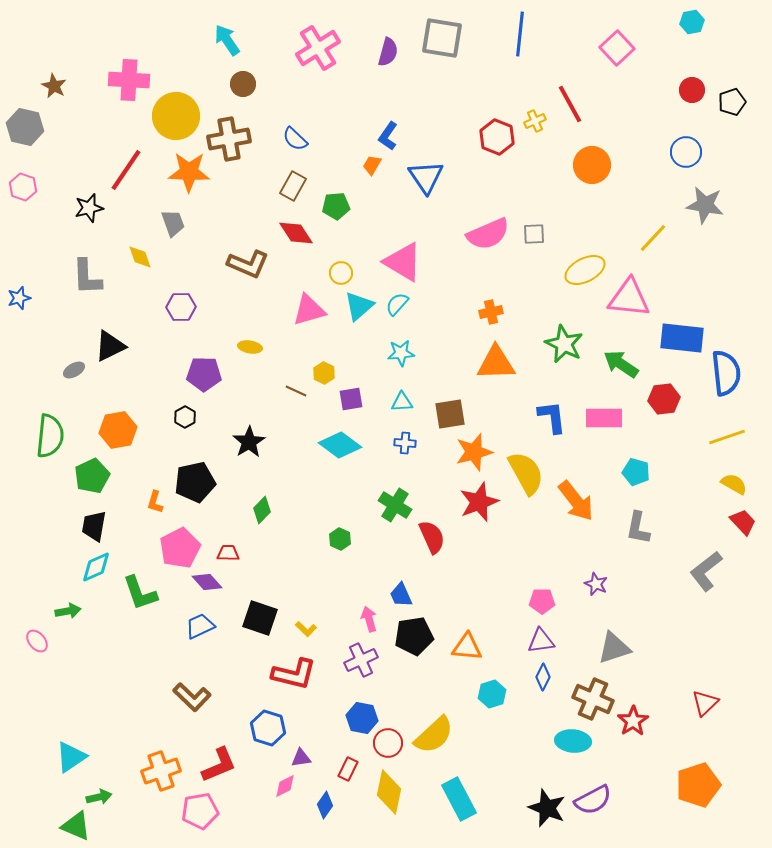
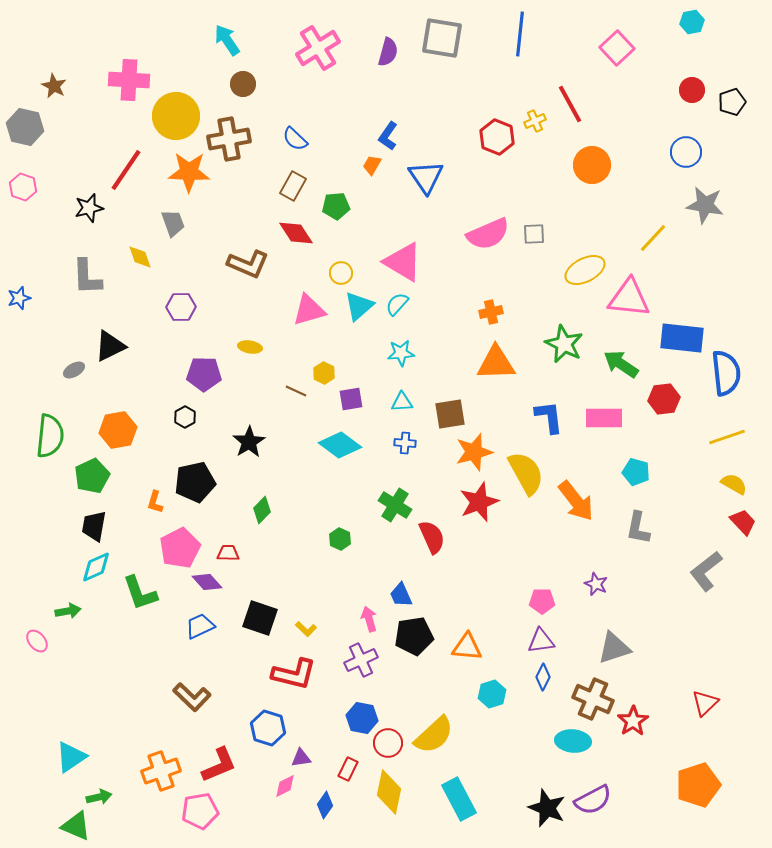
blue L-shape at (552, 417): moved 3 px left
